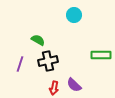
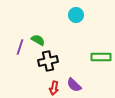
cyan circle: moved 2 px right
green rectangle: moved 2 px down
purple line: moved 17 px up
